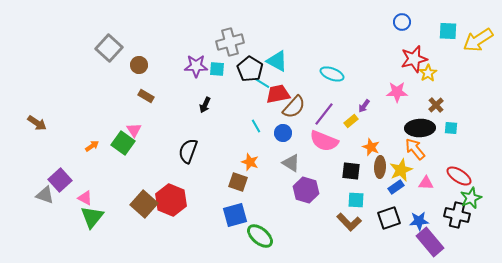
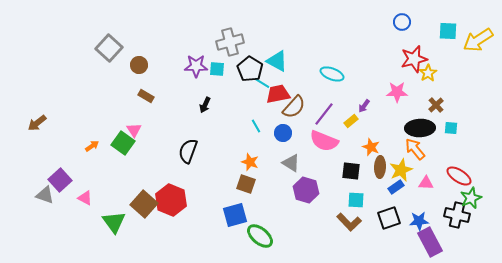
brown arrow at (37, 123): rotated 108 degrees clockwise
brown square at (238, 182): moved 8 px right, 2 px down
green triangle at (92, 217): moved 22 px right, 5 px down; rotated 15 degrees counterclockwise
purple rectangle at (430, 242): rotated 12 degrees clockwise
